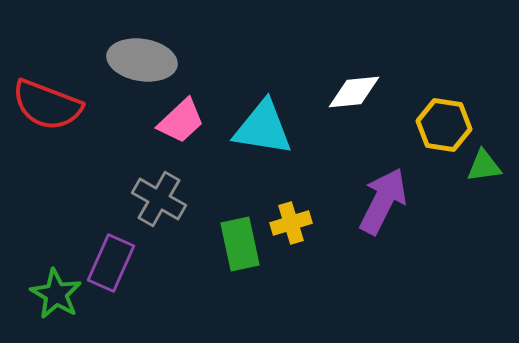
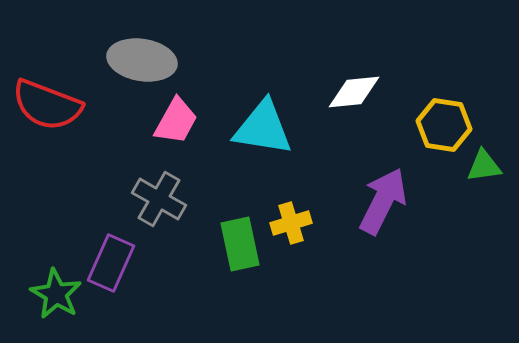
pink trapezoid: moved 5 px left; rotated 18 degrees counterclockwise
